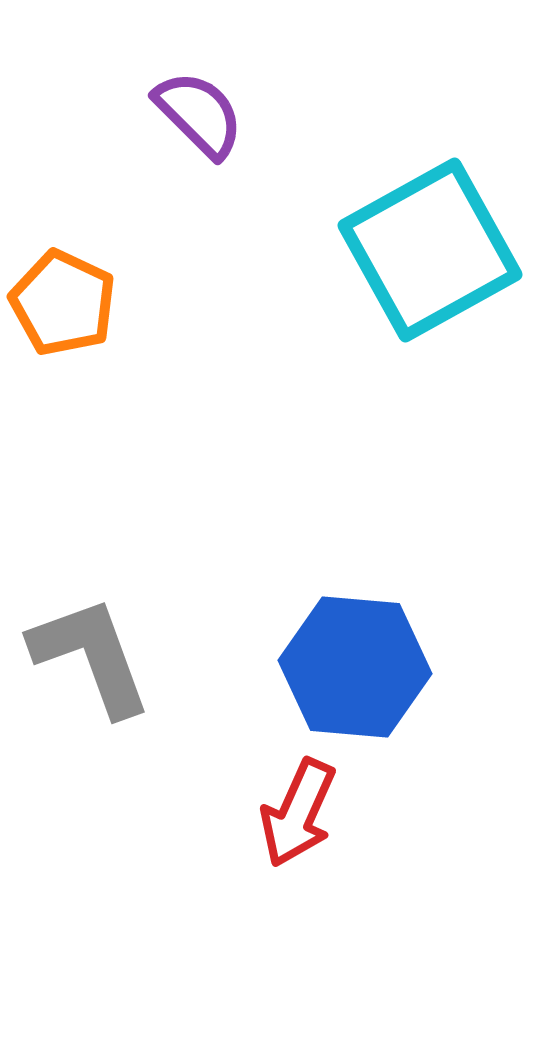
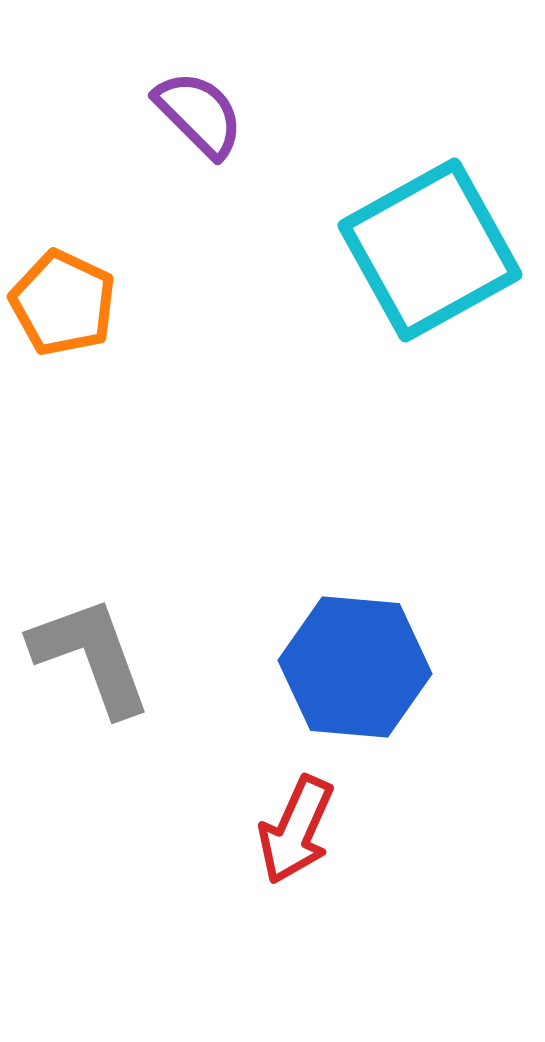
red arrow: moved 2 px left, 17 px down
